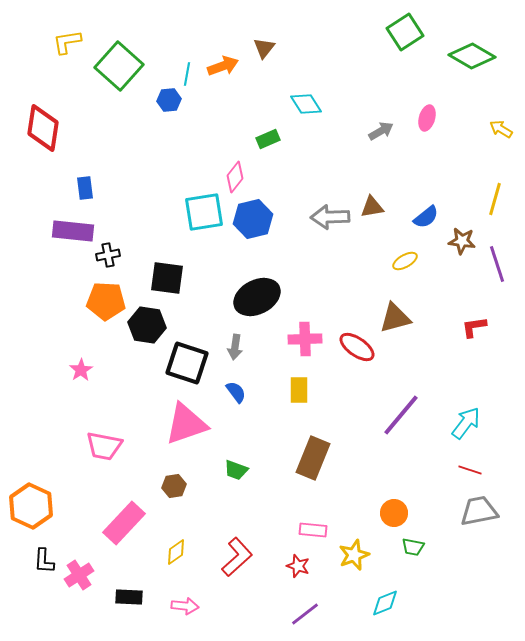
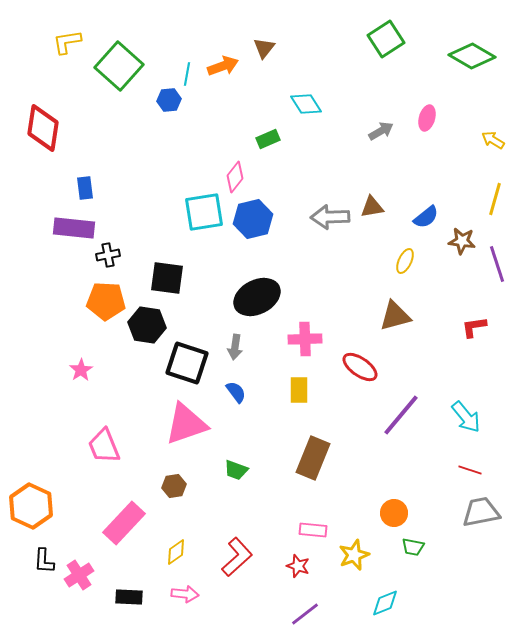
green square at (405, 32): moved 19 px left, 7 px down
yellow arrow at (501, 129): moved 8 px left, 11 px down
purple rectangle at (73, 231): moved 1 px right, 3 px up
yellow ellipse at (405, 261): rotated 35 degrees counterclockwise
brown triangle at (395, 318): moved 2 px up
red ellipse at (357, 347): moved 3 px right, 20 px down
cyan arrow at (466, 423): moved 6 px up; rotated 104 degrees clockwise
pink trapezoid at (104, 446): rotated 57 degrees clockwise
gray trapezoid at (479, 511): moved 2 px right, 1 px down
pink arrow at (185, 606): moved 12 px up
